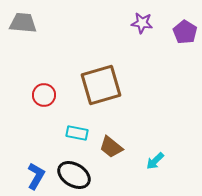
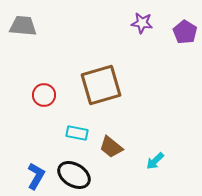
gray trapezoid: moved 3 px down
